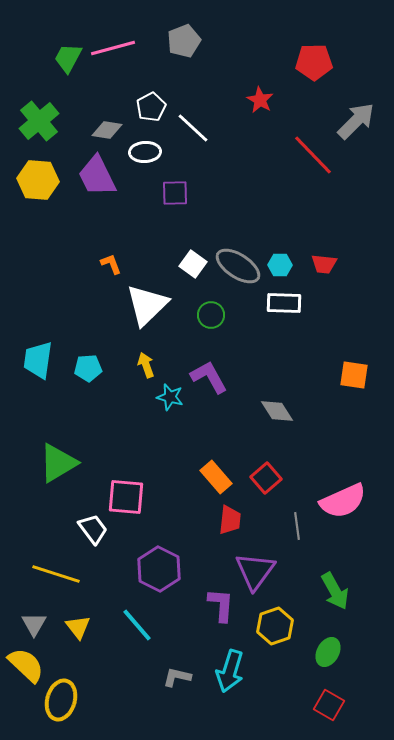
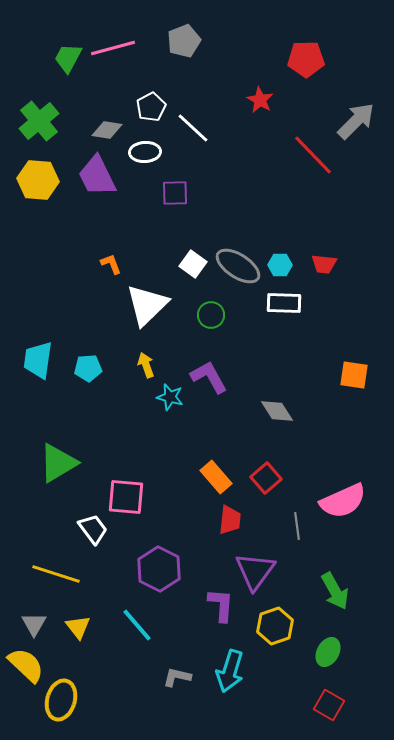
red pentagon at (314, 62): moved 8 px left, 3 px up
